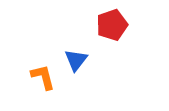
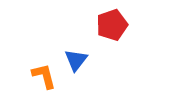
orange L-shape: moved 1 px right, 1 px up
